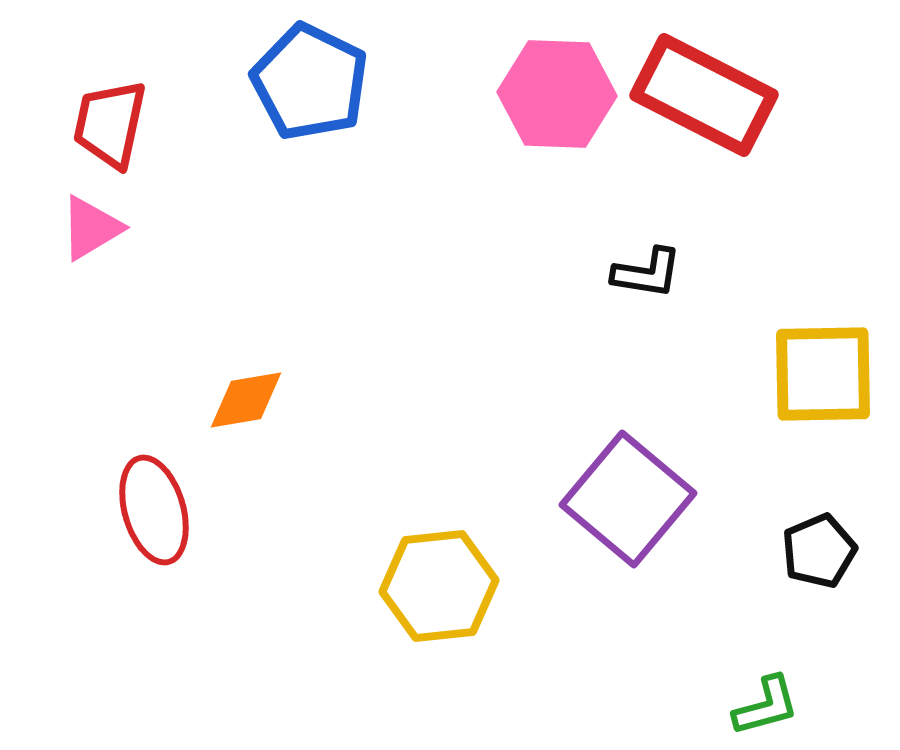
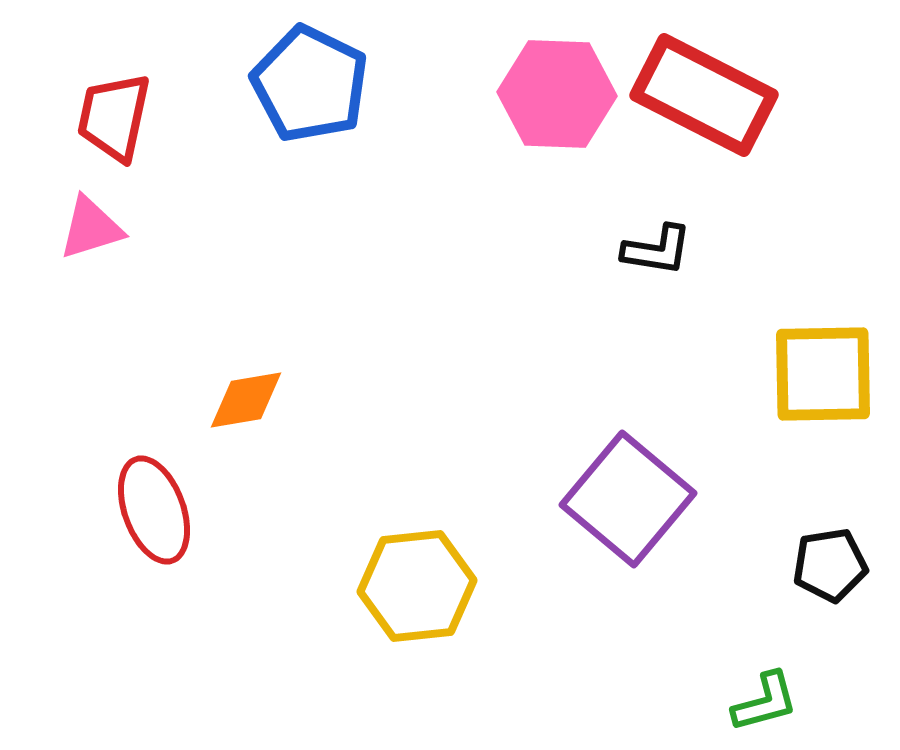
blue pentagon: moved 2 px down
red trapezoid: moved 4 px right, 7 px up
pink triangle: rotated 14 degrees clockwise
black L-shape: moved 10 px right, 23 px up
red ellipse: rotated 4 degrees counterclockwise
black pentagon: moved 11 px right, 14 px down; rotated 14 degrees clockwise
yellow hexagon: moved 22 px left
green L-shape: moved 1 px left, 4 px up
